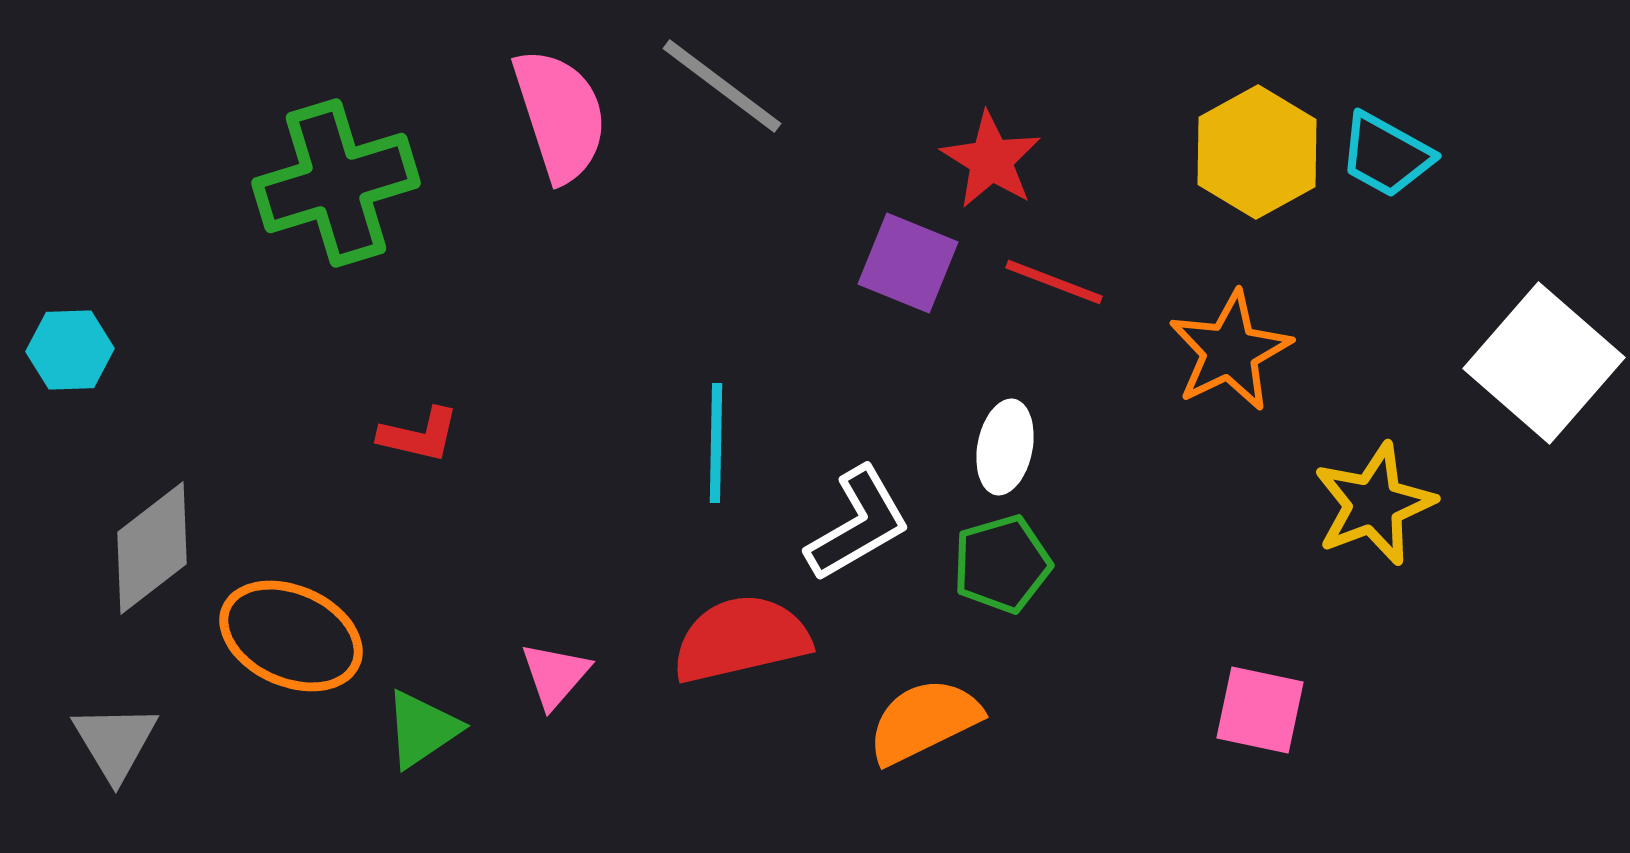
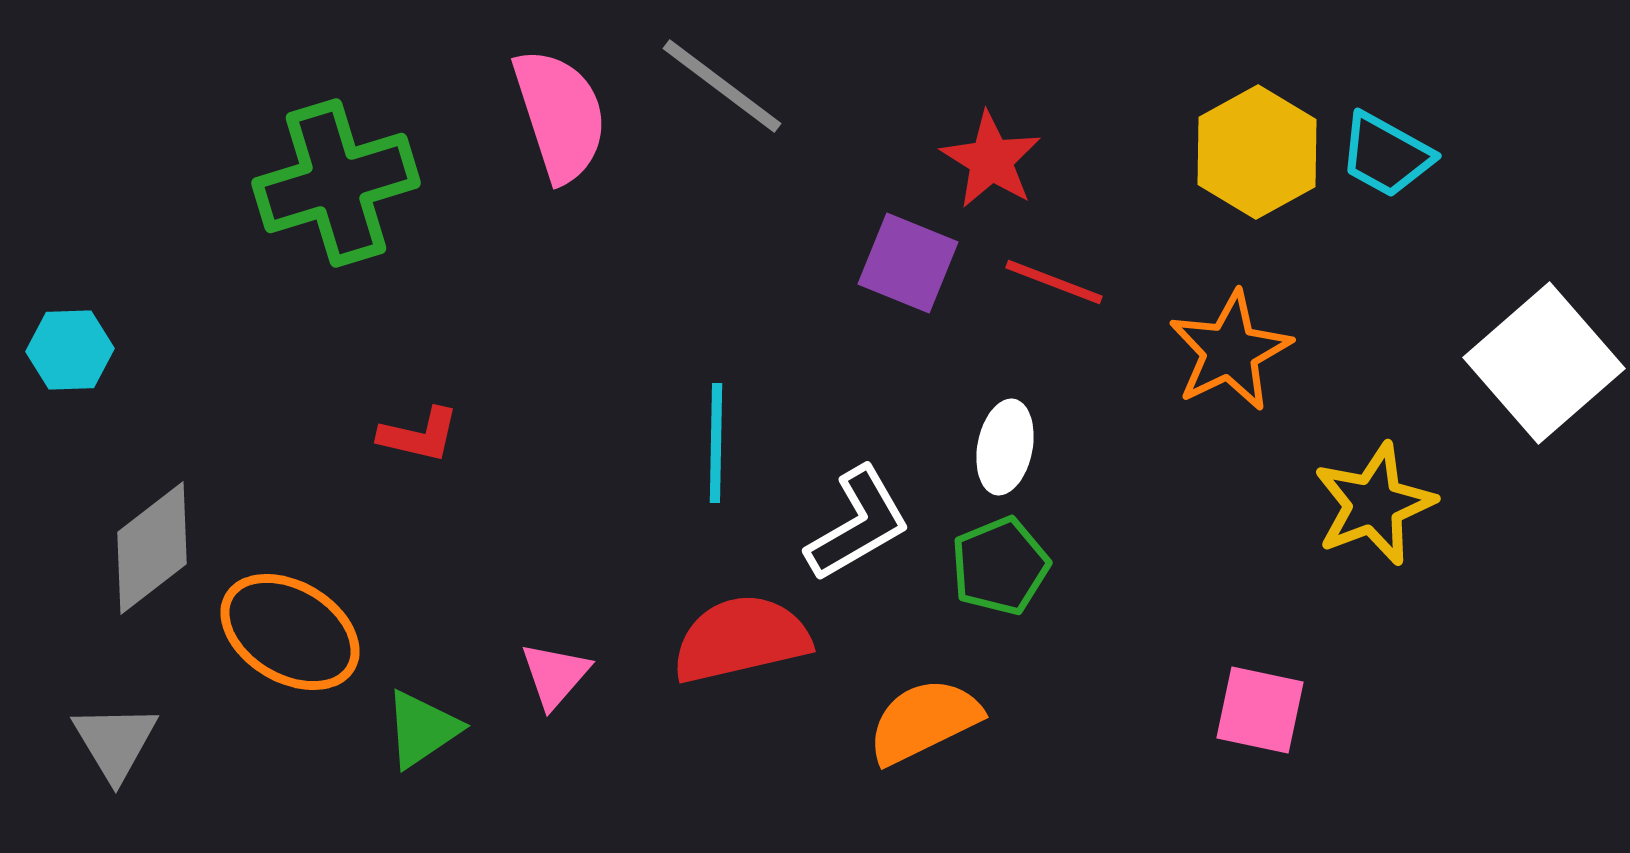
white square: rotated 8 degrees clockwise
green pentagon: moved 2 px left, 2 px down; rotated 6 degrees counterclockwise
orange ellipse: moved 1 px left, 4 px up; rotated 7 degrees clockwise
